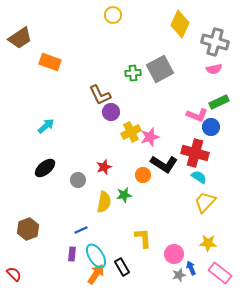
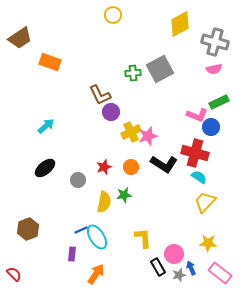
yellow diamond: rotated 36 degrees clockwise
pink star: moved 2 px left, 1 px up
orange circle: moved 12 px left, 8 px up
cyan ellipse: moved 1 px right, 19 px up
black rectangle: moved 36 px right
